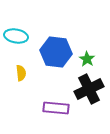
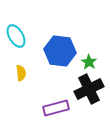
cyan ellipse: rotated 50 degrees clockwise
blue hexagon: moved 4 px right, 1 px up
green star: moved 2 px right, 3 px down
purple rectangle: rotated 20 degrees counterclockwise
